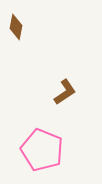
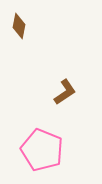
brown diamond: moved 3 px right, 1 px up
